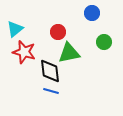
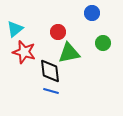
green circle: moved 1 px left, 1 px down
